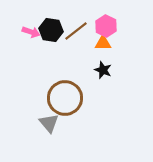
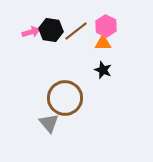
pink arrow: rotated 36 degrees counterclockwise
